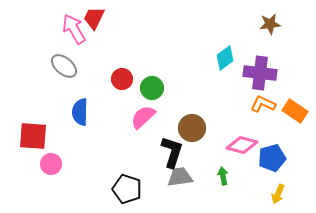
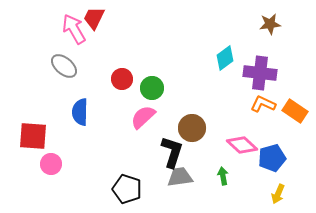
pink diamond: rotated 28 degrees clockwise
